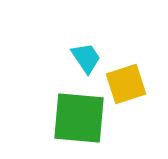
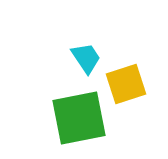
green square: rotated 16 degrees counterclockwise
